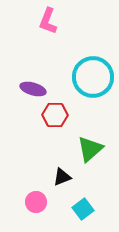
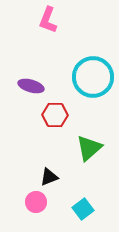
pink L-shape: moved 1 px up
purple ellipse: moved 2 px left, 3 px up
green triangle: moved 1 px left, 1 px up
black triangle: moved 13 px left
